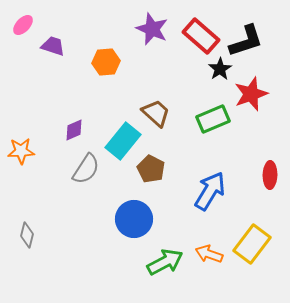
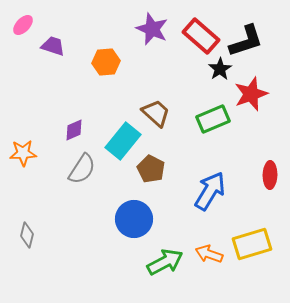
orange star: moved 2 px right, 2 px down
gray semicircle: moved 4 px left
yellow rectangle: rotated 36 degrees clockwise
